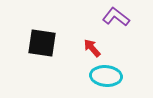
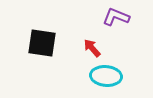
purple L-shape: rotated 16 degrees counterclockwise
